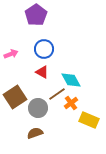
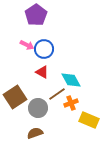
pink arrow: moved 16 px right, 9 px up; rotated 48 degrees clockwise
orange cross: rotated 16 degrees clockwise
